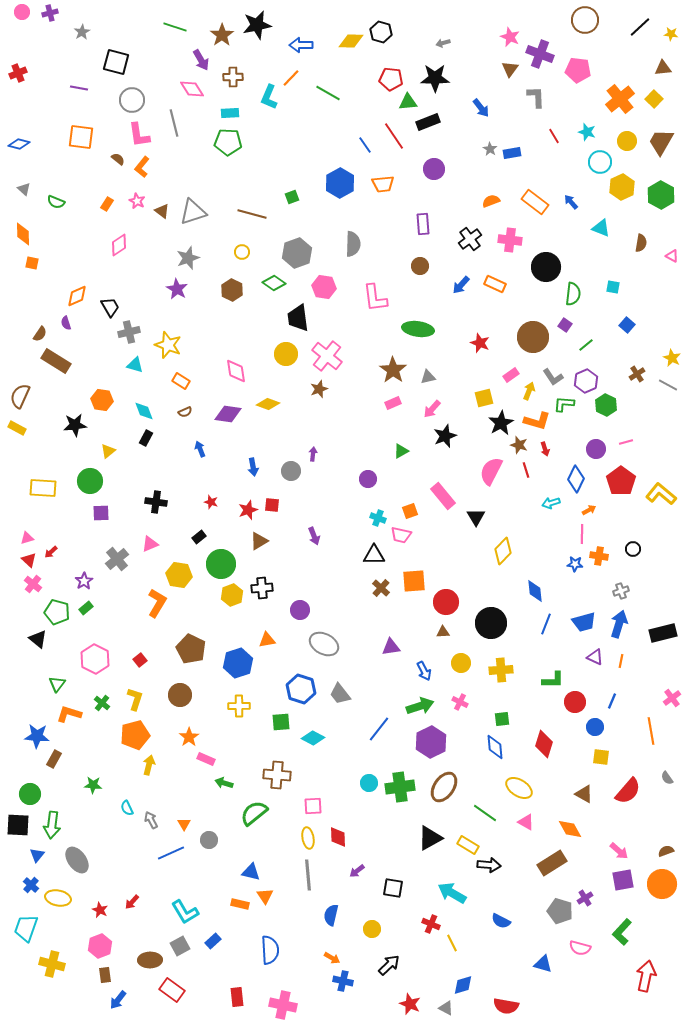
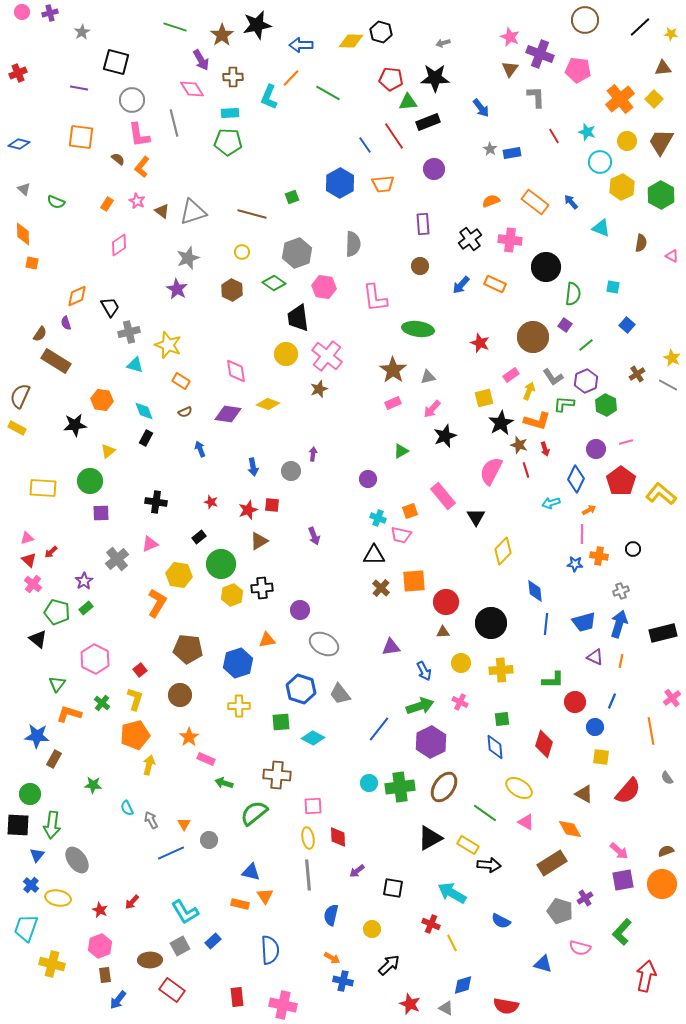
blue line at (546, 624): rotated 15 degrees counterclockwise
brown pentagon at (191, 649): moved 3 px left; rotated 20 degrees counterclockwise
red square at (140, 660): moved 10 px down
